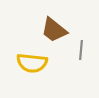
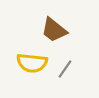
gray line: moved 16 px left, 19 px down; rotated 30 degrees clockwise
